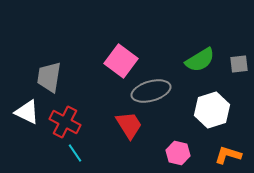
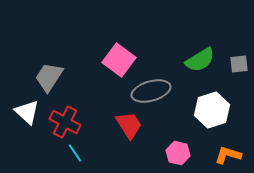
pink square: moved 2 px left, 1 px up
gray trapezoid: rotated 24 degrees clockwise
white triangle: rotated 16 degrees clockwise
